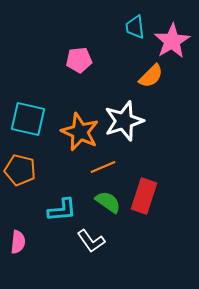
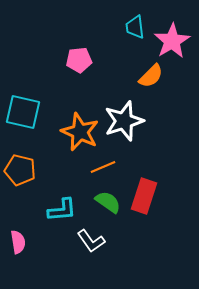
cyan square: moved 5 px left, 7 px up
pink semicircle: rotated 15 degrees counterclockwise
